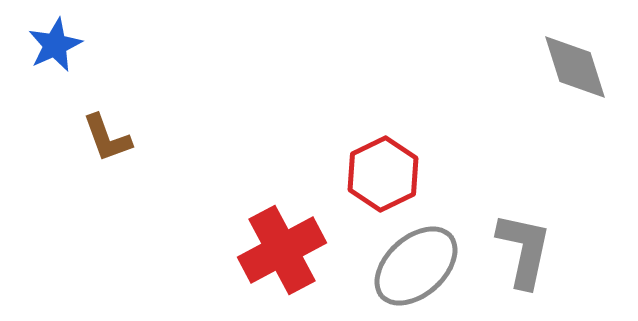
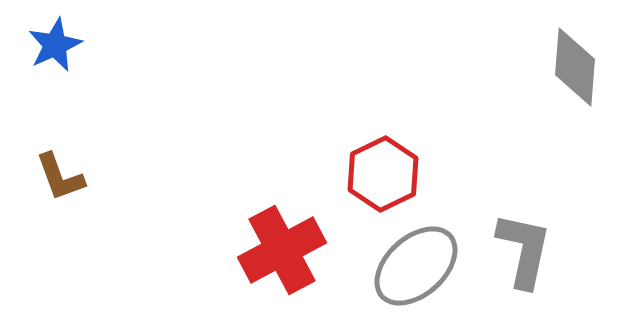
gray diamond: rotated 22 degrees clockwise
brown L-shape: moved 47 px left, 39 px down
